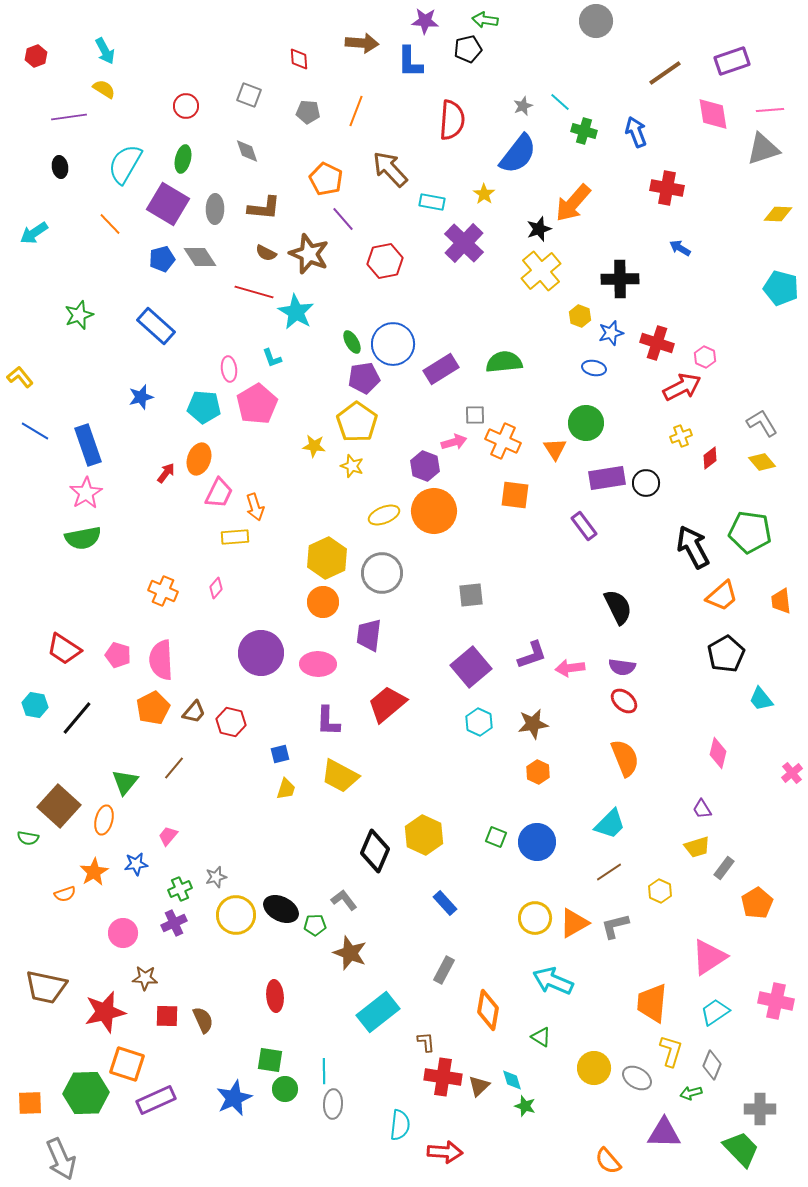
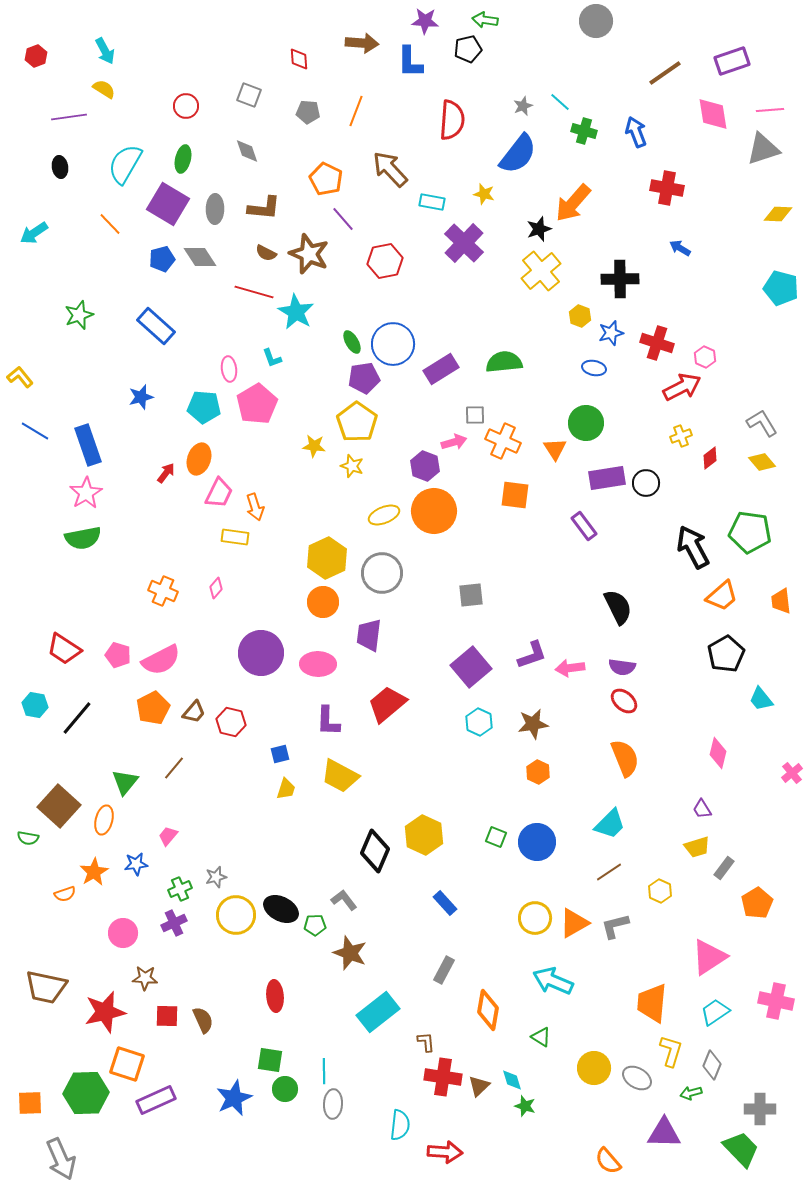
yellow star at (484, 194): rotated 20 degrees counterclockwise
yellow rectangle at (235, 537): rotated 12 degrees clockwise
pink semicircle at (161, 660): rotated 114 degrees counterclockwise
